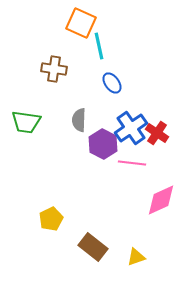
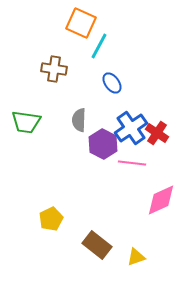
cyan line: rotated 40 degrees clockwise
brown rectangle: moved 4 px right, 2 px up
